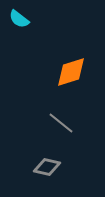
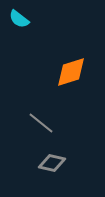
gray line: moved 20 px left
gray diamond: moved 5 px right, 4 px up
